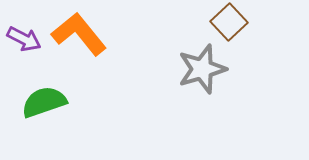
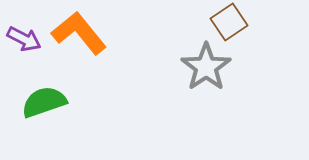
brown square: rotated 9 degrees clockwise
orange L-shape: moved 1 px up
gray star: moved 4 px right, 2 px up; rotated 18 degrees counterclockwise
